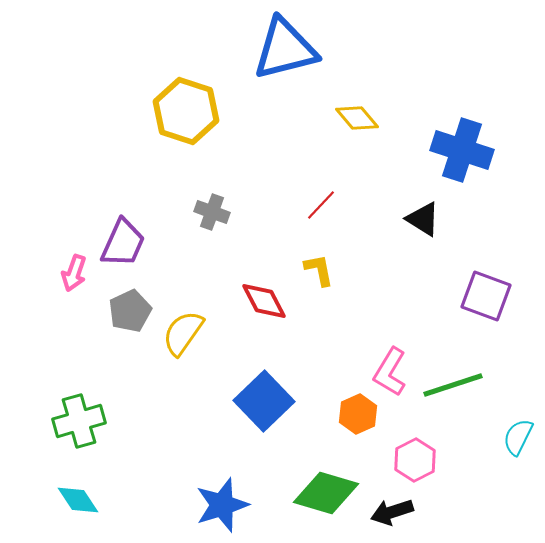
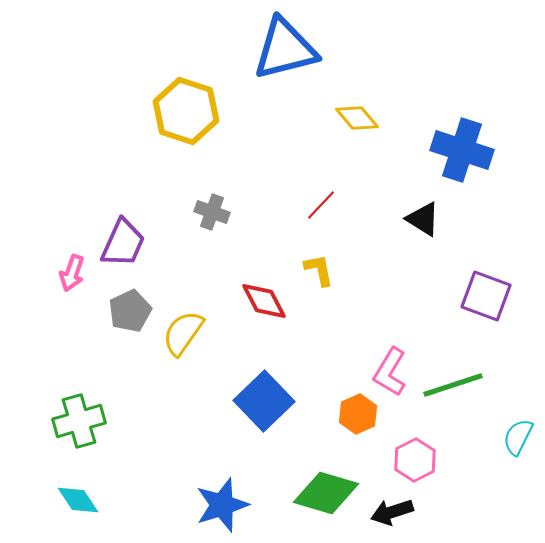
pink arrow: moved 2 px left
